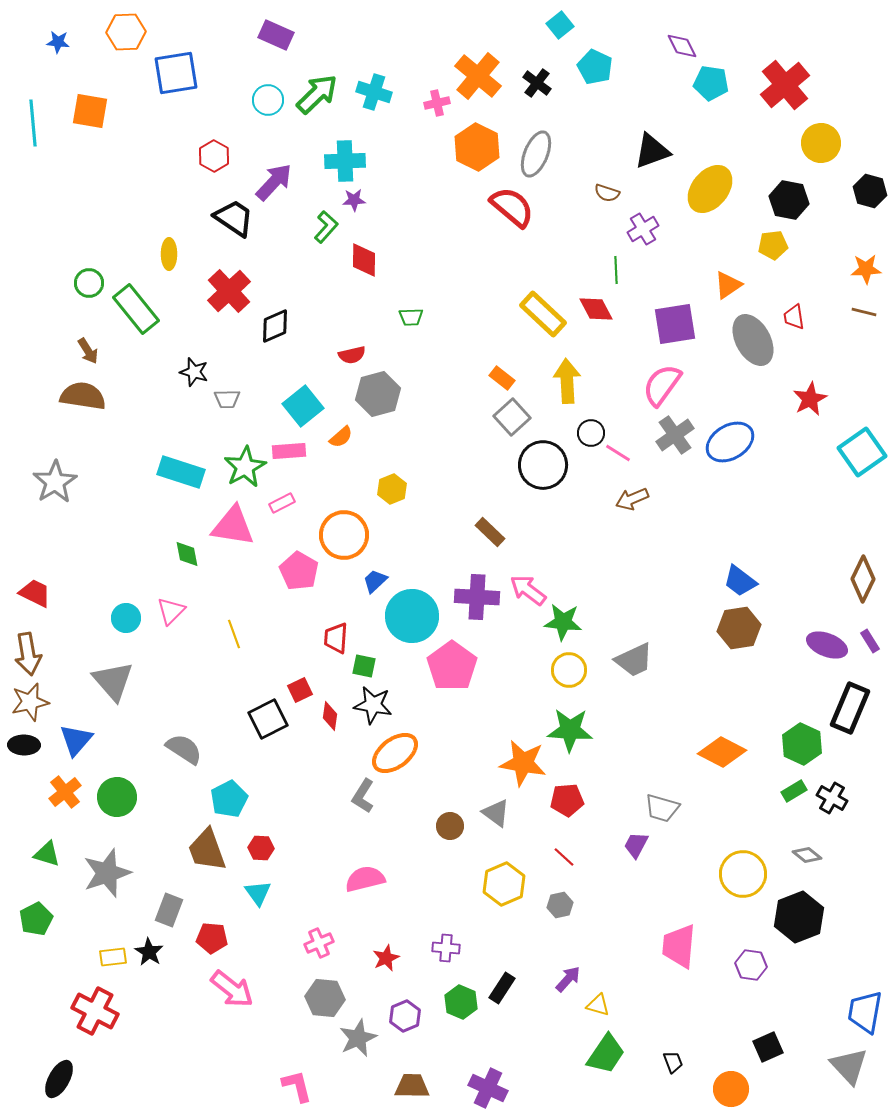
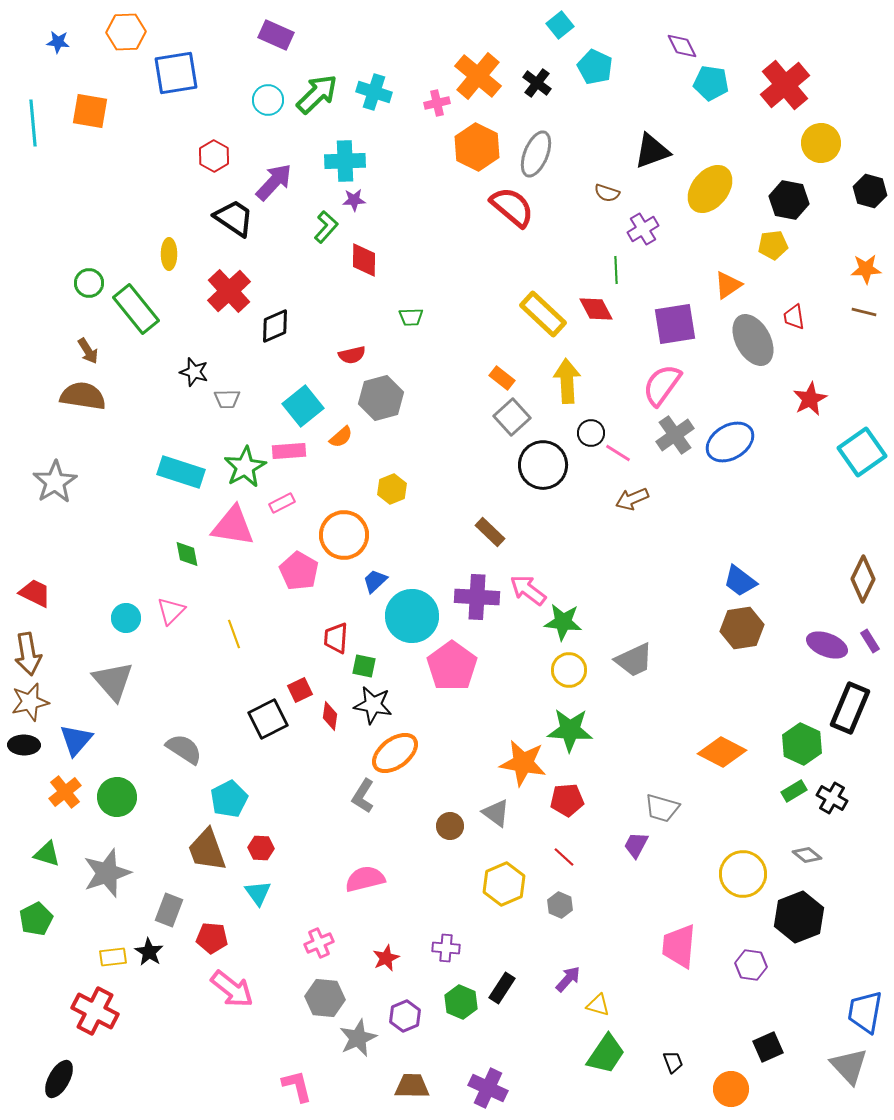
gray hexagon at (378, 394): moved 3 px right, 4 px down
brown hexagon at (739, 628): moved 3 px right
gray hexagon at (560, 905): rotated 25 degrees counterclockwise
